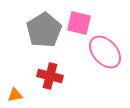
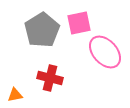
pink square: rotated 25 degrees counterclockwise
gray pentagon: moved 2 px left
red cross: moved 2 px down
